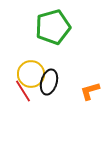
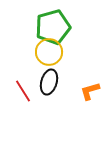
yellow circle: moved 18 px right, 22 px up
